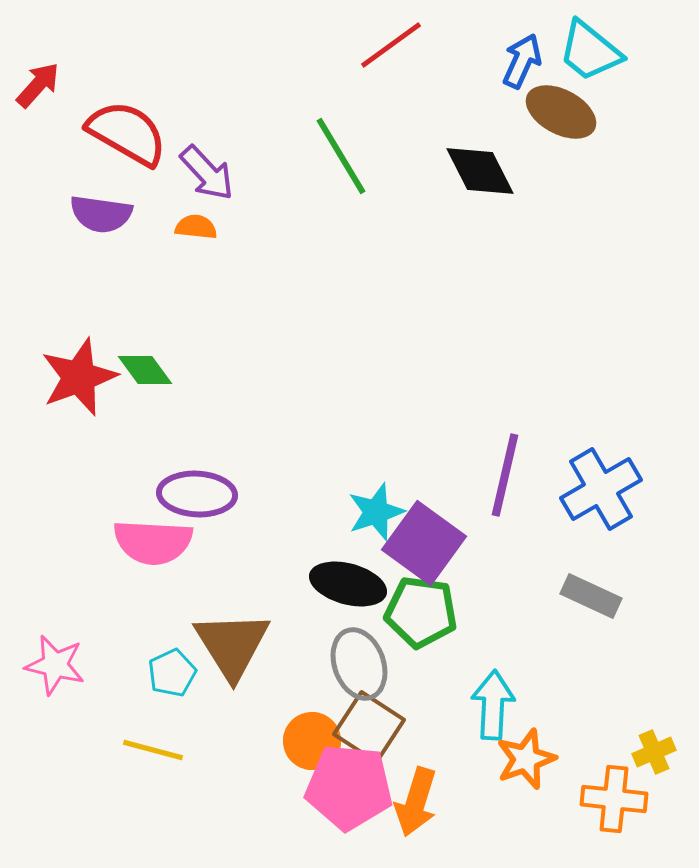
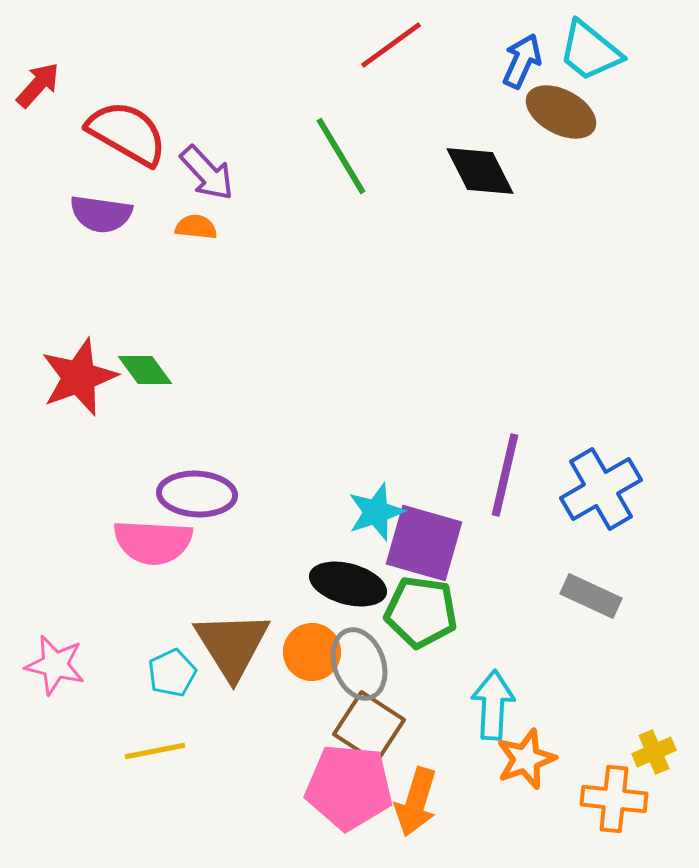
purple square: rotated 20 degrees counterclockwise
orange circle: moved 89 px up
yellow line: moved 2 px right, 1 px down; rotated 26 degrees counterclockwise
